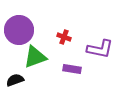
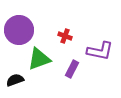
red cross: moved 1 px right, 1 px up
purple L-shape: moved 2 px down
green triangle: moved 4 px right, 2 px down
purple rectangle: rotated 72 degrees counterclockwise
